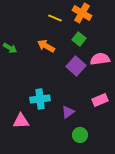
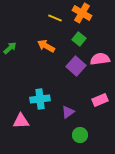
green arrow: rotated 72 degrees counterclockwise
